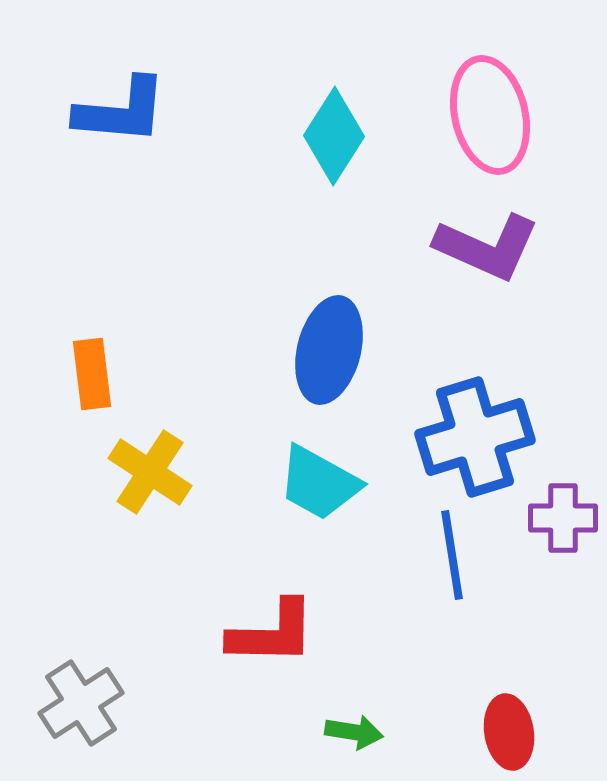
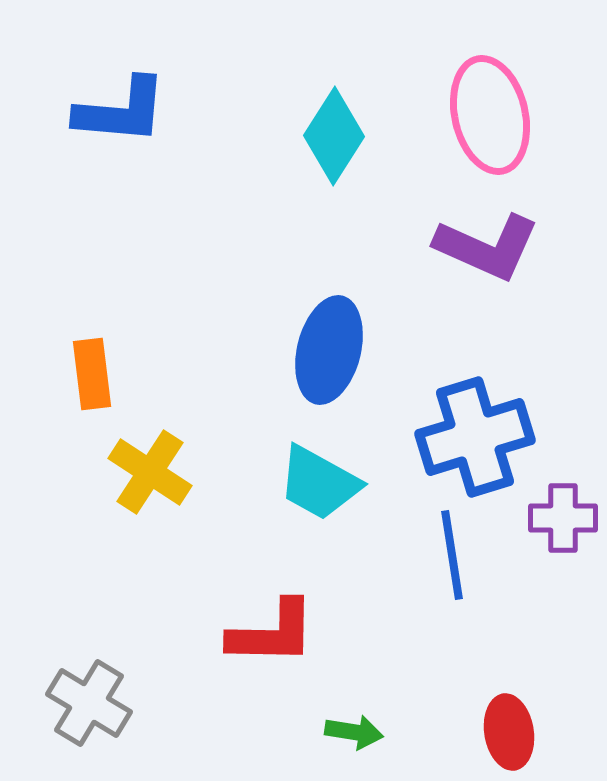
gray cross: moved 8 px right; rotated 26 degrees counterclockwise
